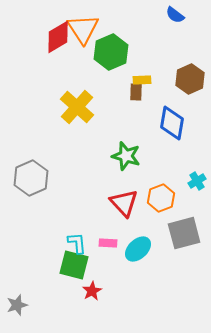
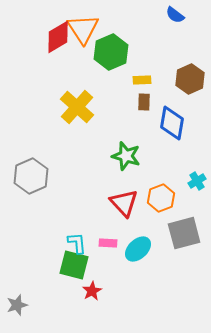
brown rectangle: moved 8 px right, 10 px down
gray hexagon: moved 2 px up
